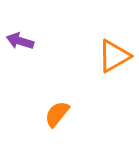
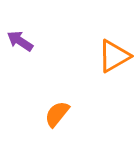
purple arrow: rotated 16 degrees clockwise
